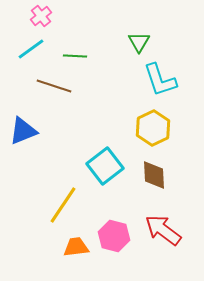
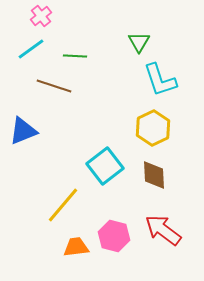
yellow line: rotated 6 degrees clockwise
